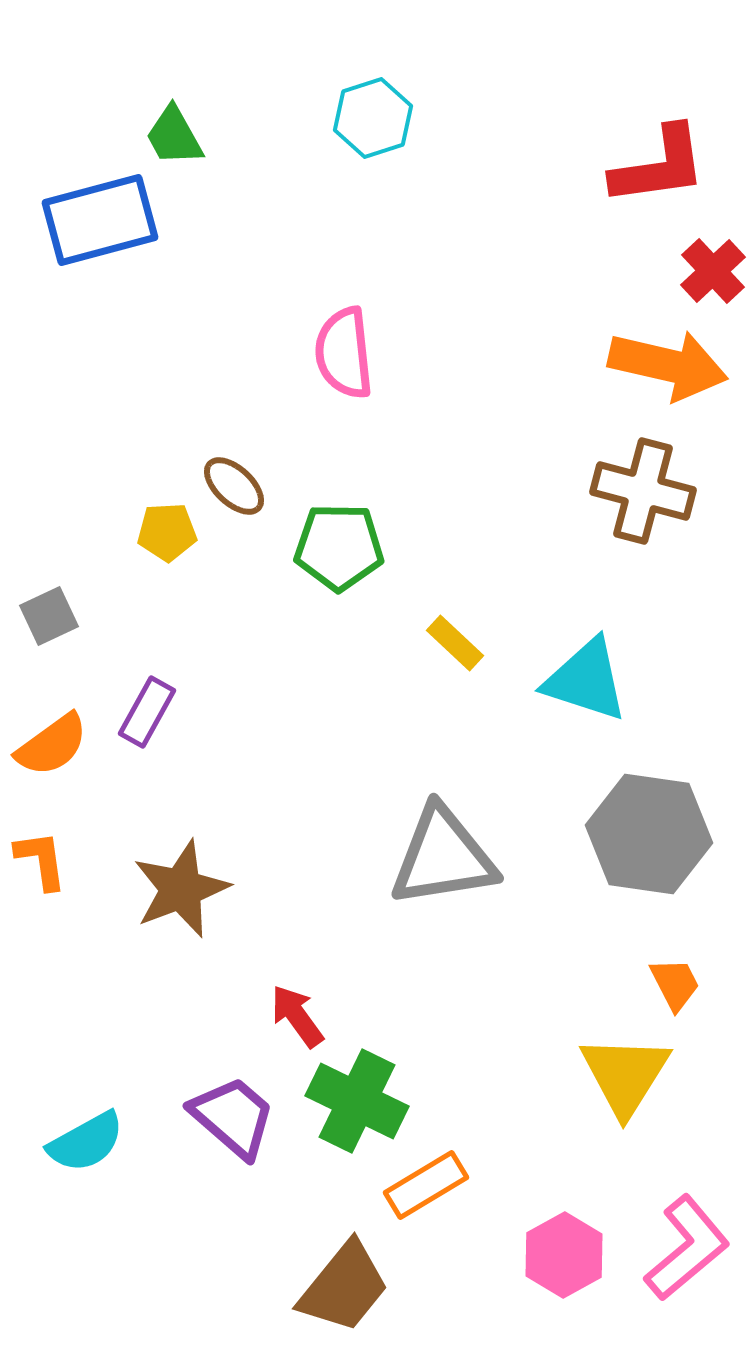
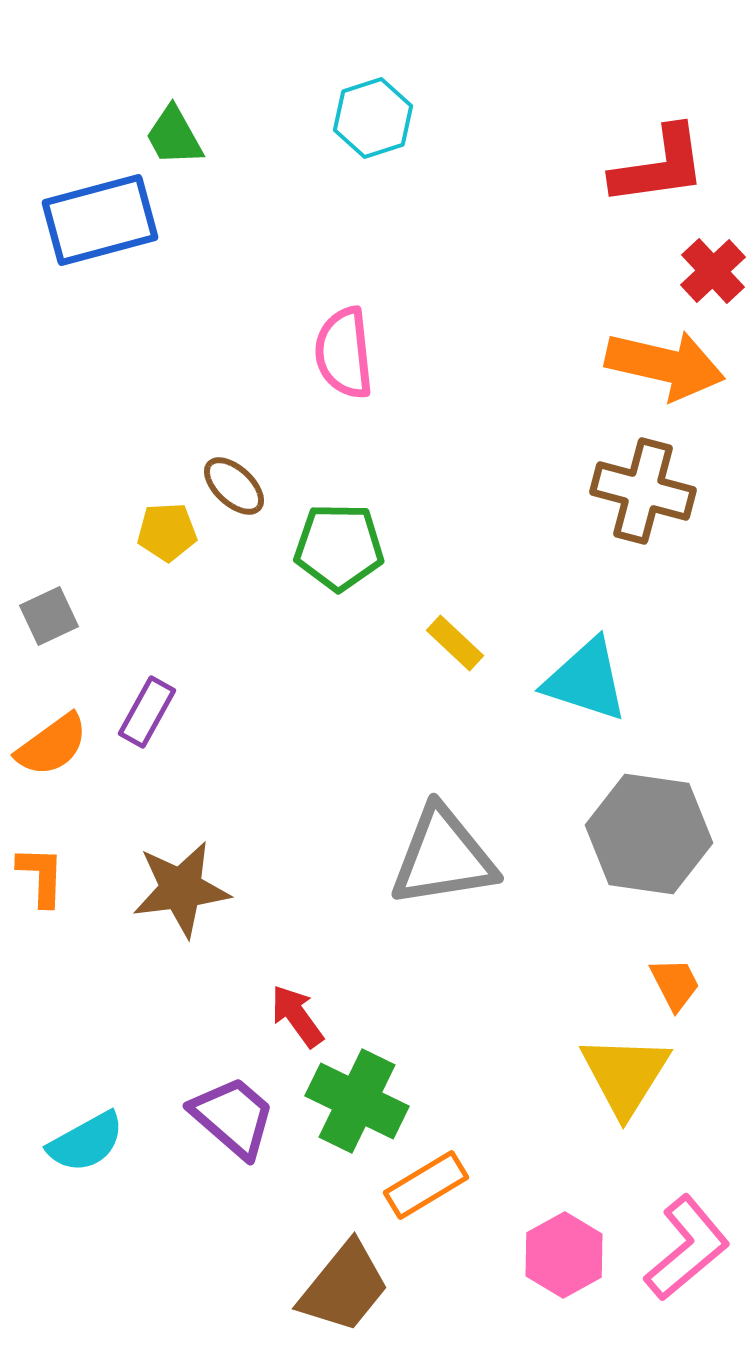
orange arrow: moved 3 px left
orange L-shape: moved 16 px down; rotated 10 degrees clockwise
brown star: rotated 14 degrees clockwise
